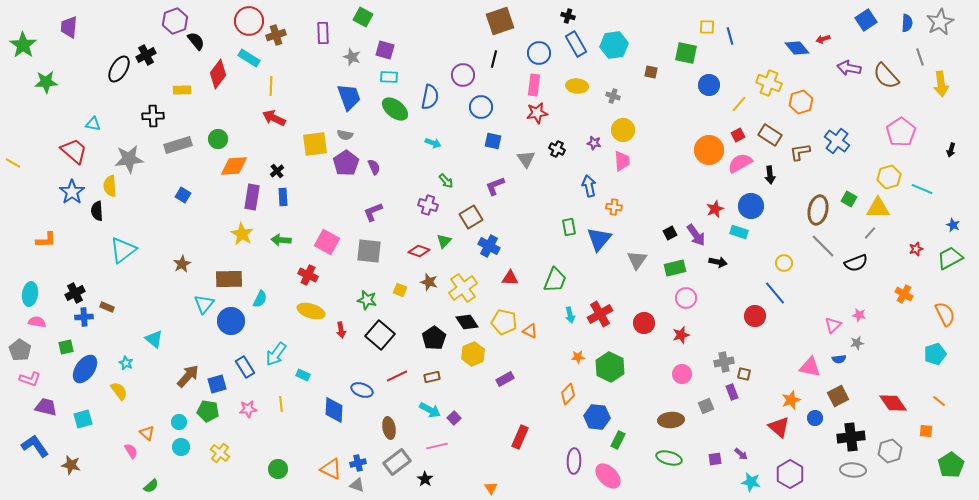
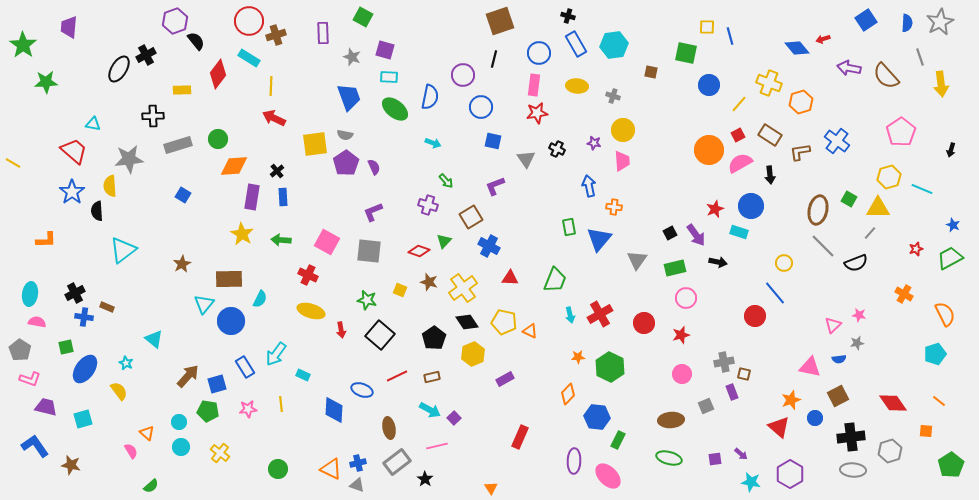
blue cross at (84, 317): rotated 12 degrees clockwise
